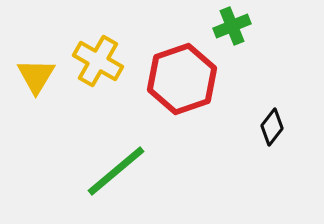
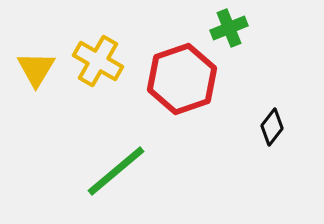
green cross: moved 3 px left, 2 px down
yellow triangle: moved 7 px up
